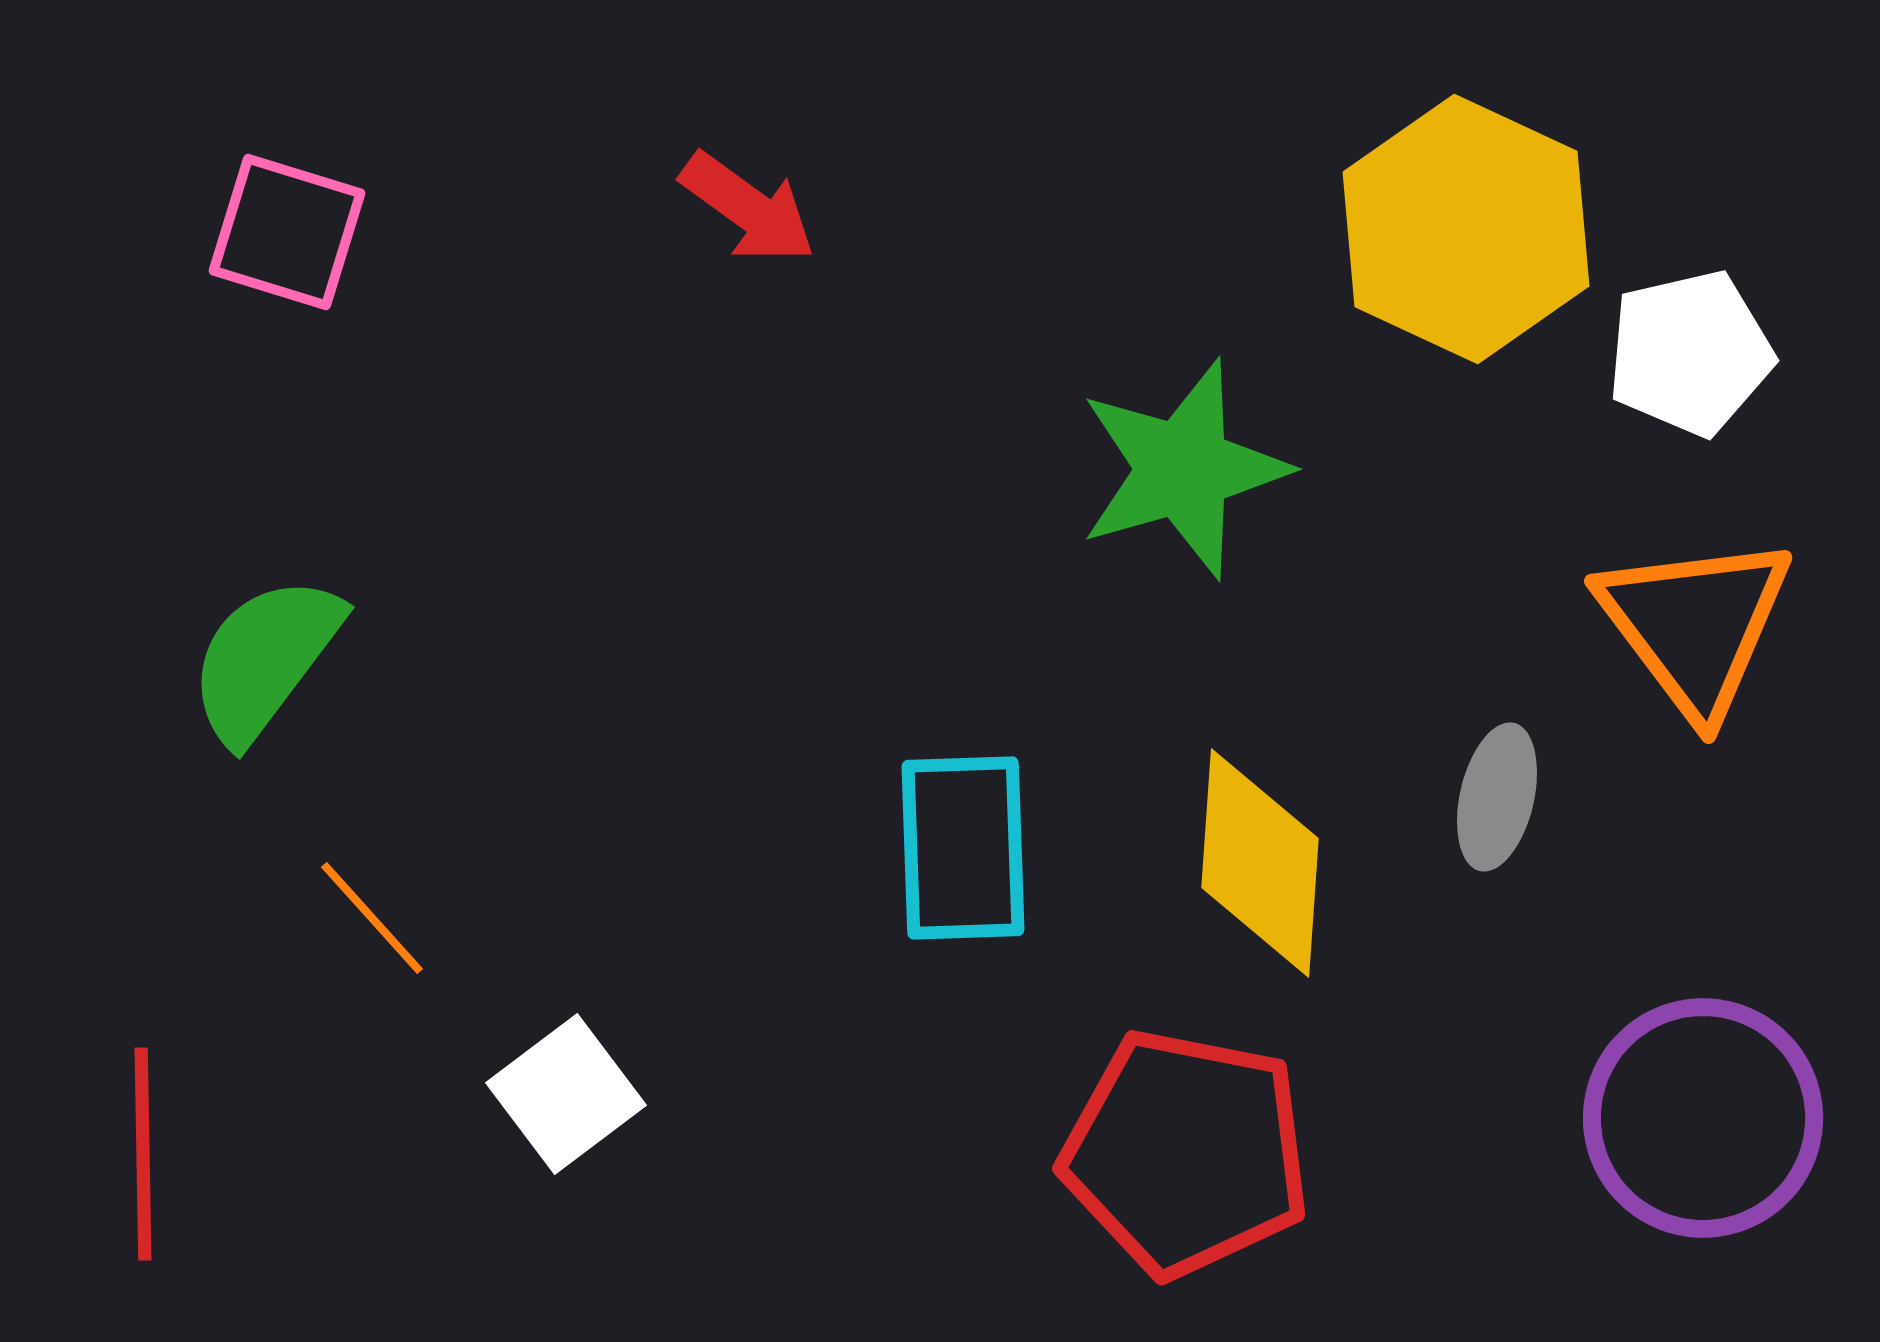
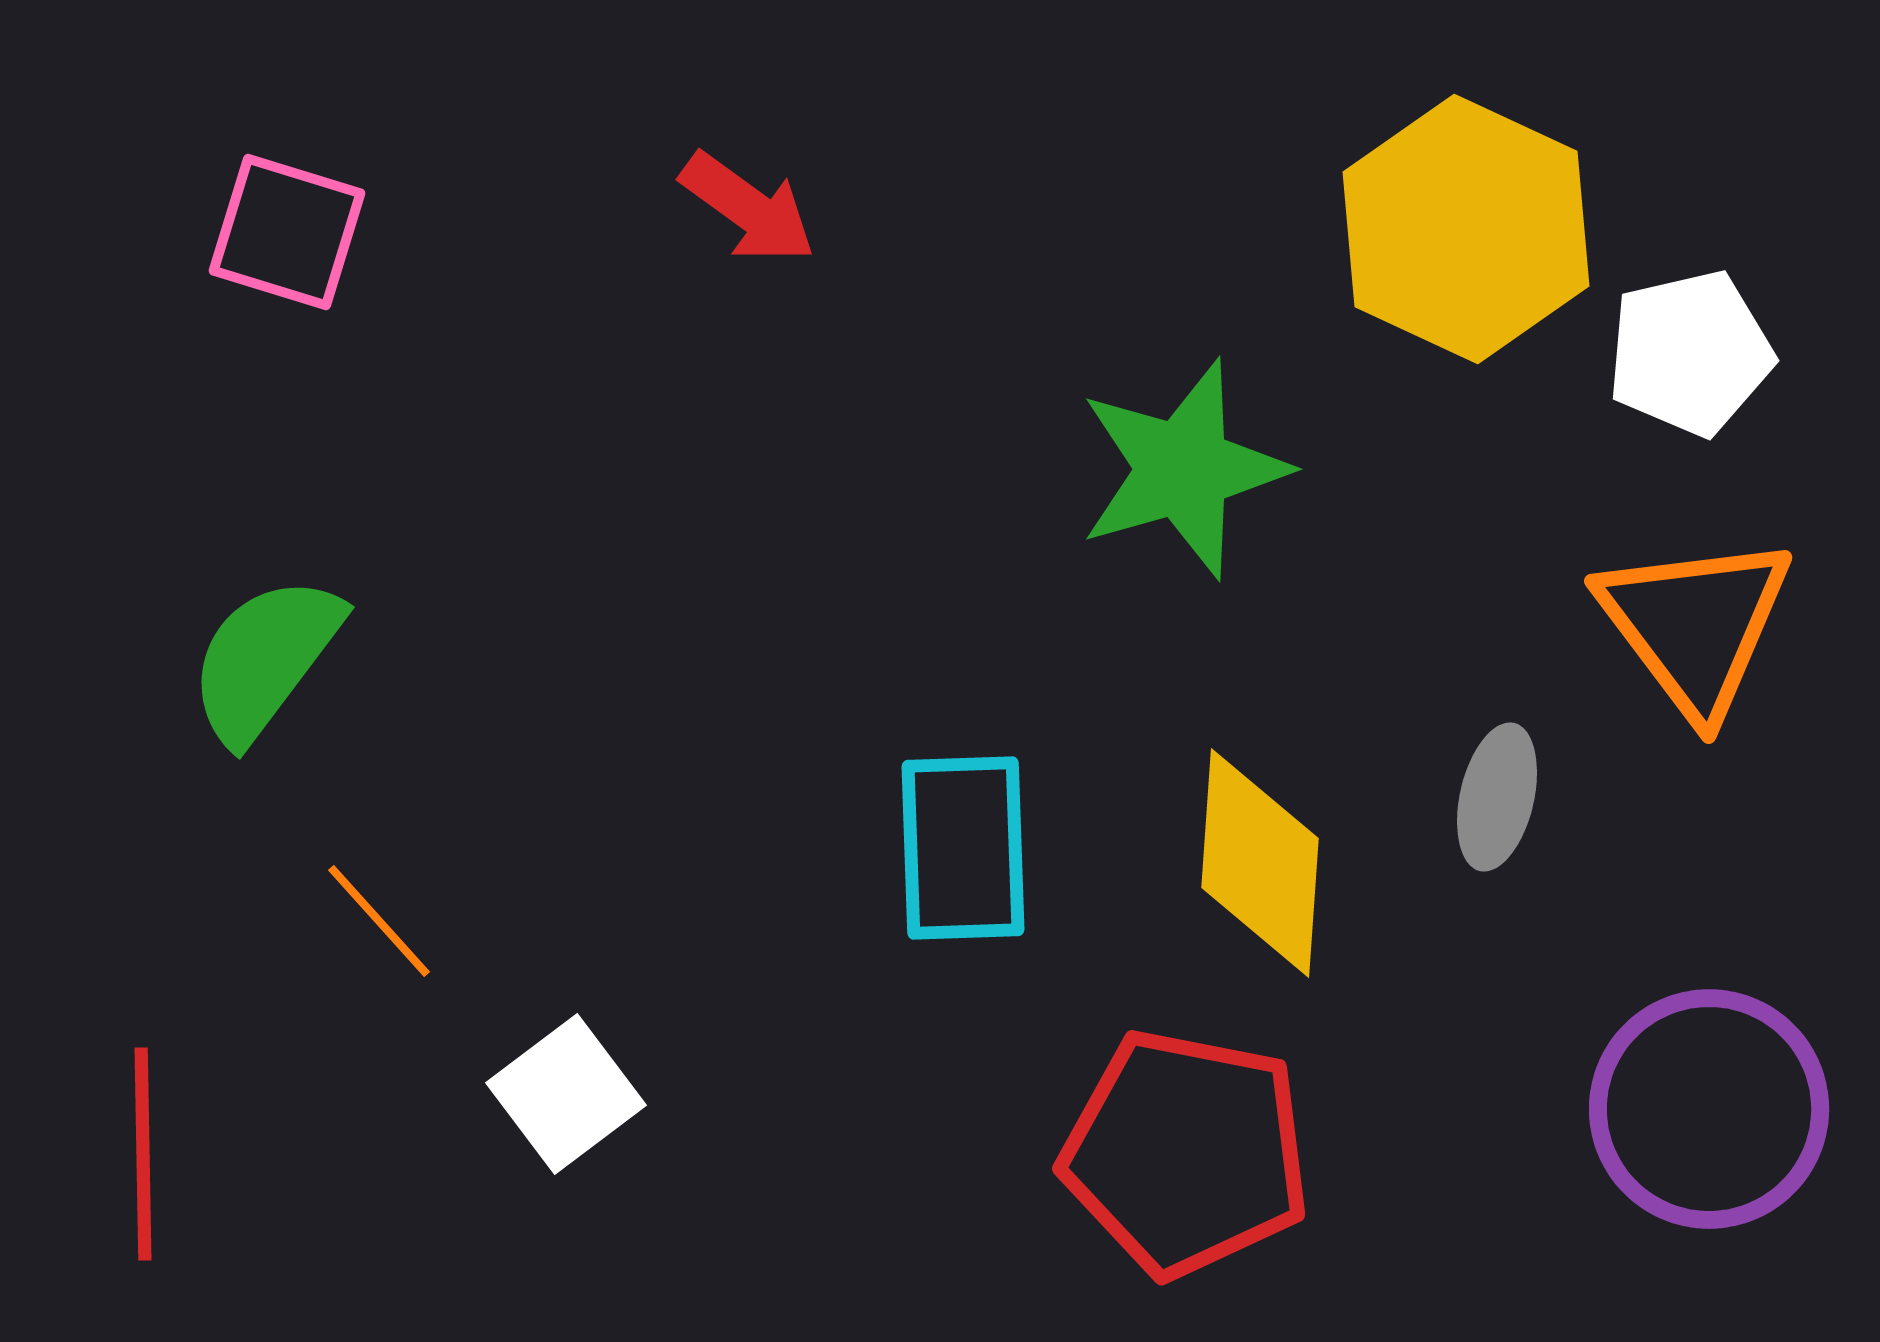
orange line: moved 7 px right, 3 px down
purple circle: moved 6 px right, 9 px up
